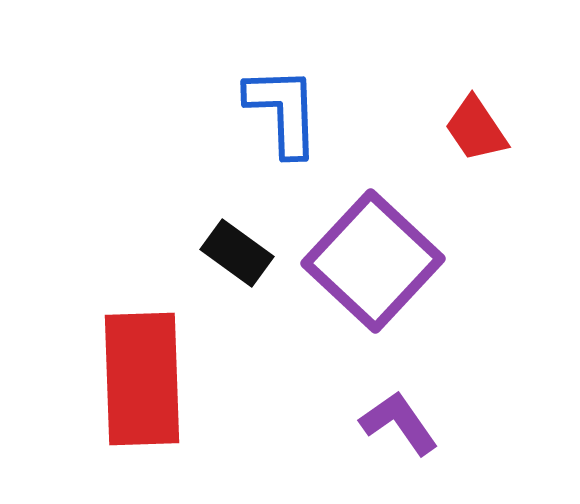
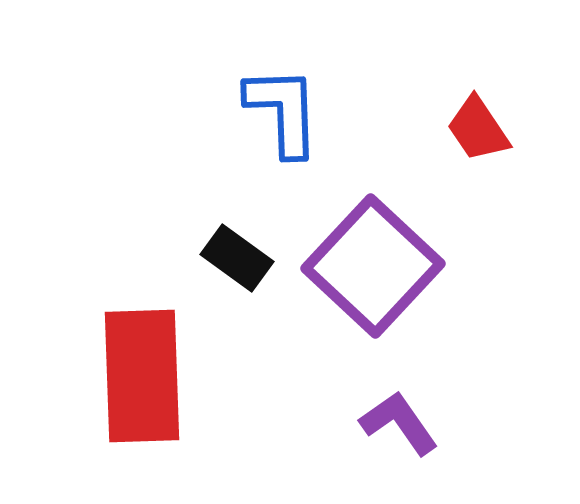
red trapezoid: moved 2 px right
black rectangle: moved 5 px down
purple square: moved 5 px down
red rectangle: moved 3 px up
